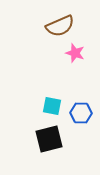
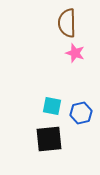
brown semicircle: moved 7 px right, 3 px up; rotated 112 degrees clockwise
blue hexagon: rotated 15 degrees counterclockwise
black square: rotated 8 degrees clockwise
